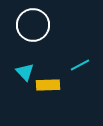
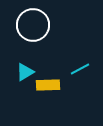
cyan line: moved 4 px down
cyan triangle: rotated 42 degrees clockwise
